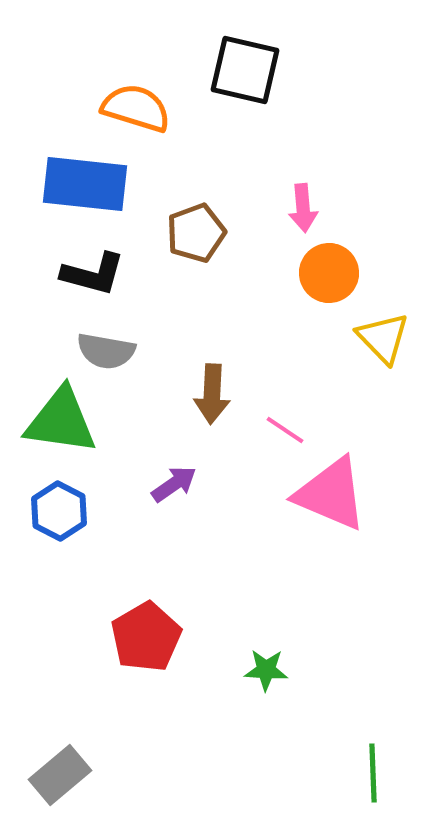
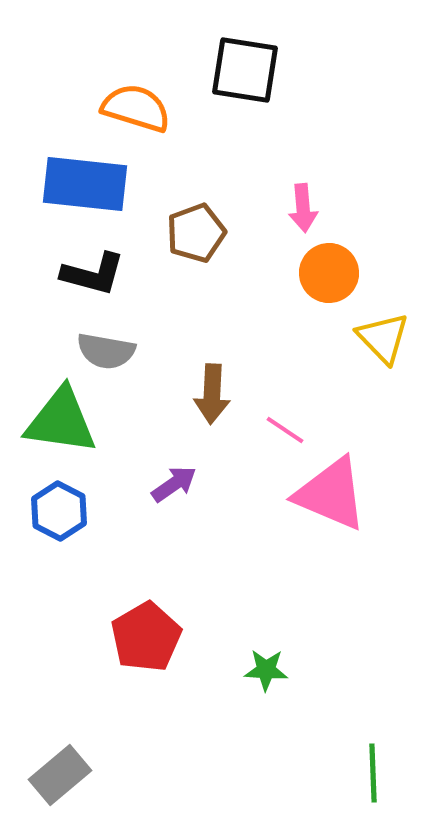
black square: rotated 4 degrees counterclockwise
